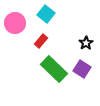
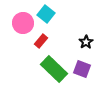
pink circle: moved 8 px right
black star: moved 1 px up
purple square: rotated 12 degrees counterclockwise
